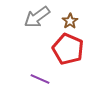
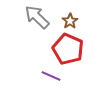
gray arrow: rotated 80 degrees clockwise
purple line: moved 11 px right, 3 px up
